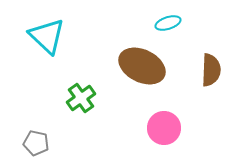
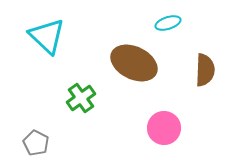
brown ellipse: moved 8 px left, 3 px up
brown semicircle: moved 6 px left
gray pentagon: rotated 15 degrees clockwise
